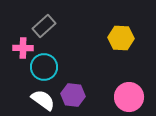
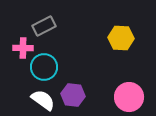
gray rectangle: rotated 15 degrees clockwise
